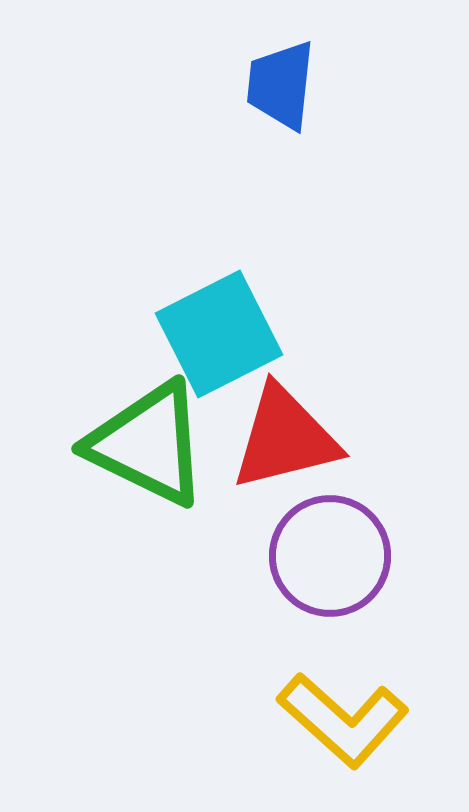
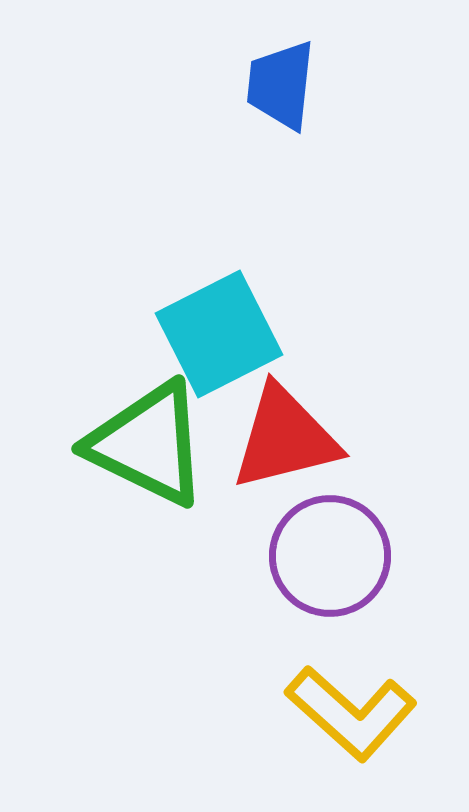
yellow L-shape: moved 8 px right, 7 px up
